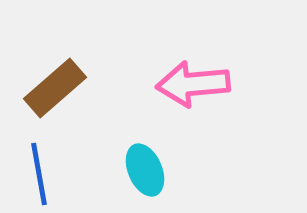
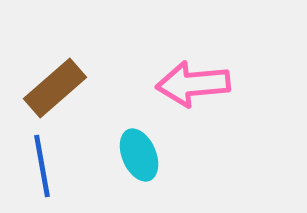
cyan ellipse: moved 6 px left, 15 px up
blue line: moved 3 px right, 8 px up
